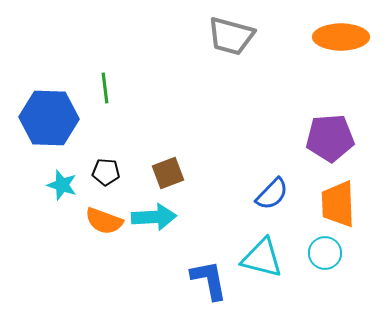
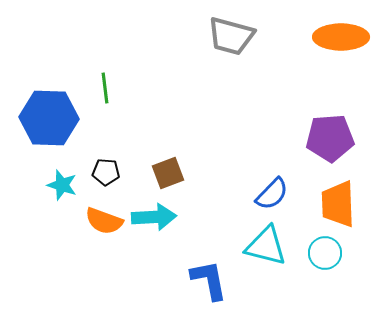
cyan triangle: moved 4 px right, 12 px up
